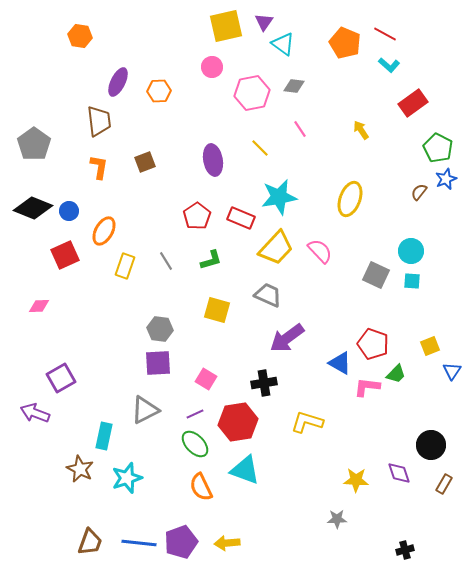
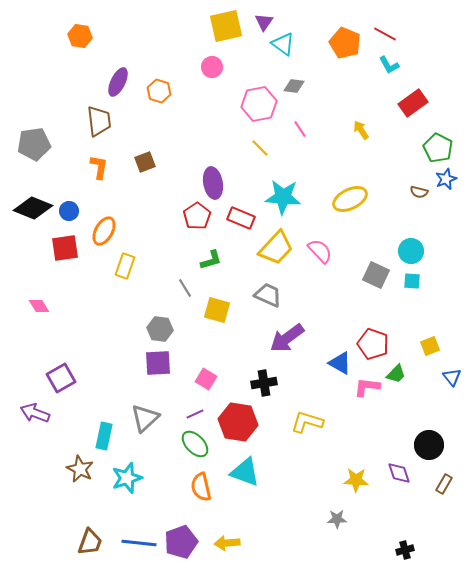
cyan L-shape at (389, 65): rotated 20 degrees clockwise
orange hexagon at (159, 91): rotated 20 degrees clockwise
pink hexagon at (252, 93): moved 7 px right, 11 px down
gray pentagon at (34, 144): rotated 28 degrees clockwise
purple ellipse at (213, 160): moved 23 px down
brown semicircle at (419, 192): rotated 114 degrees counterclockwise
cyan star at (279, 197): moved 4 px right; rotated 15 degrees clockwise
yellow ellipse at (350, 199): rotated 44 degrees clockwise
red square at (65, 255): moved 7 px up; rotated 16 degrees clockwise
gray line at (166, 261): moved 19 px right, 27 px down
pink diamond at (39, 306): rotated 60 degrees clockwise
blue triangle at (452, 371): moved 6 px down; rotated 12 degrees counterclockwise
gray triangle at (145, 410): moved 8 px down; rotated 16 degrees counterclockwise
red hexagon at (238, 422): rotated 18 degrees clockwise
black circle at (431, 445): moved 2 px left
cyan triangle at (245, 470): moved 2 px down
orange semicircle at (201, 487): rotated 12 degrees clockwise
